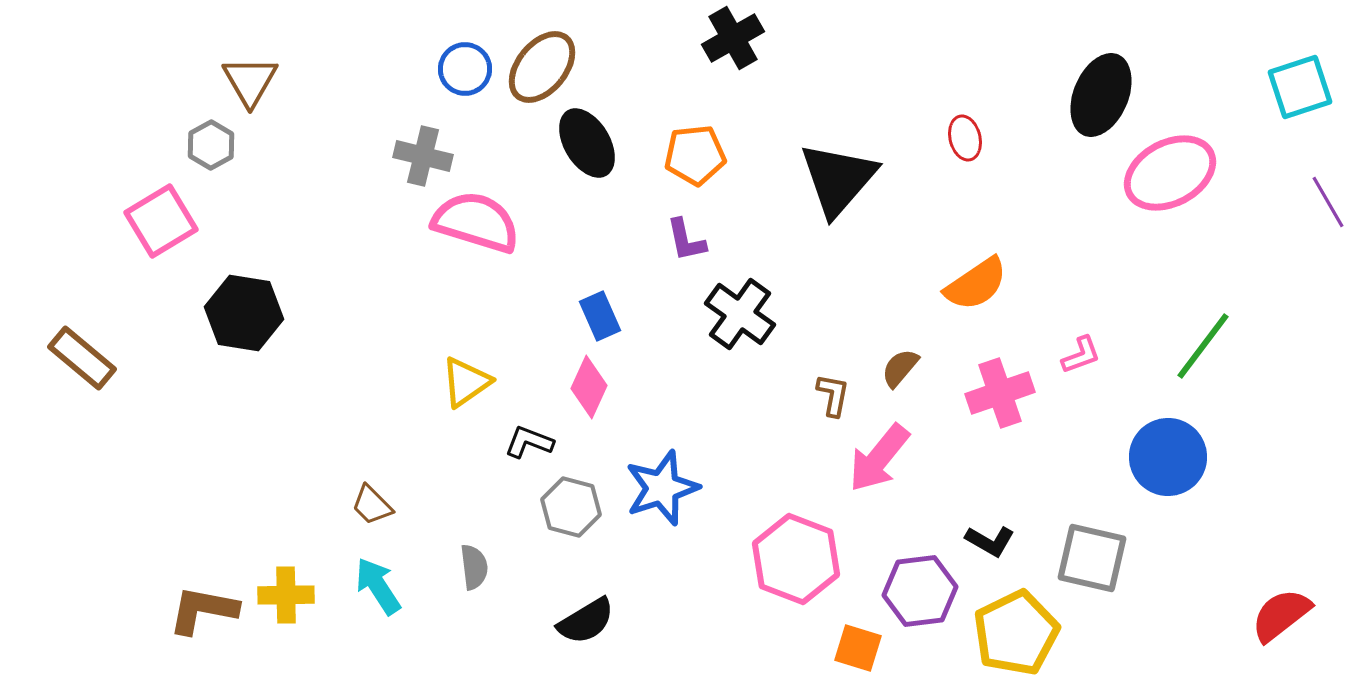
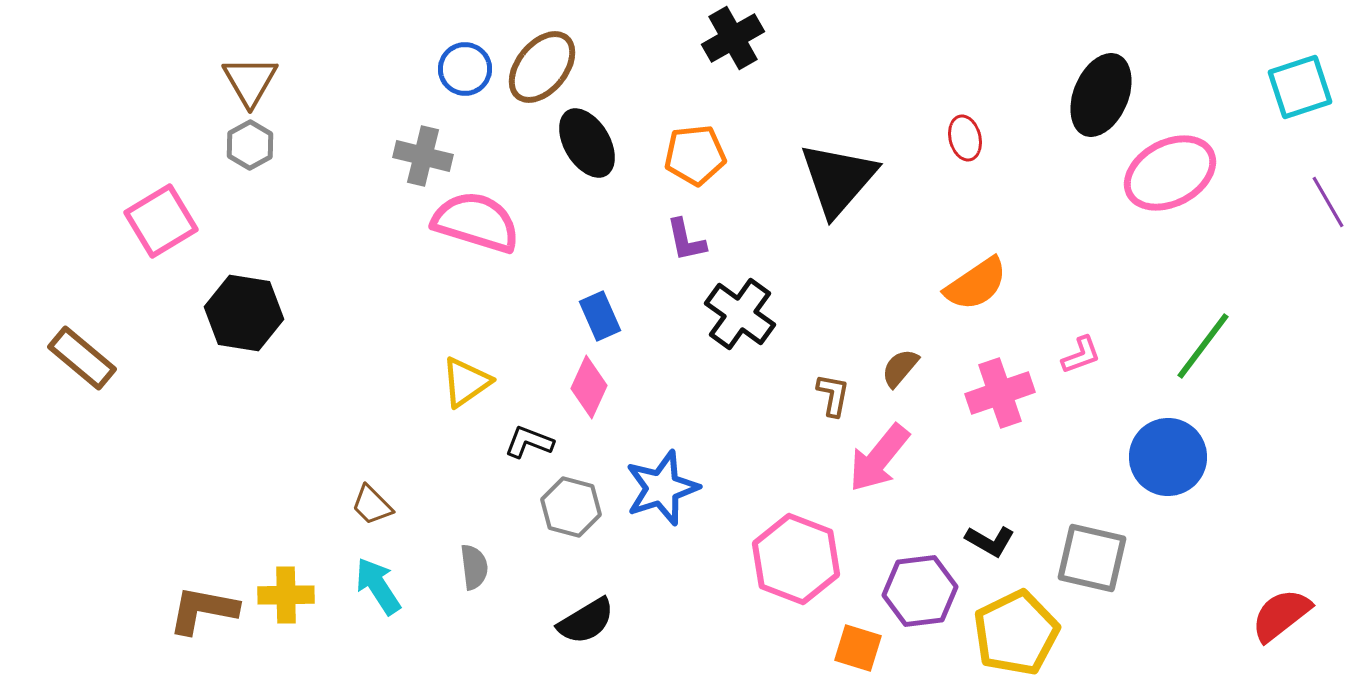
gray hexagon at (211, 145): moved 39 px right
